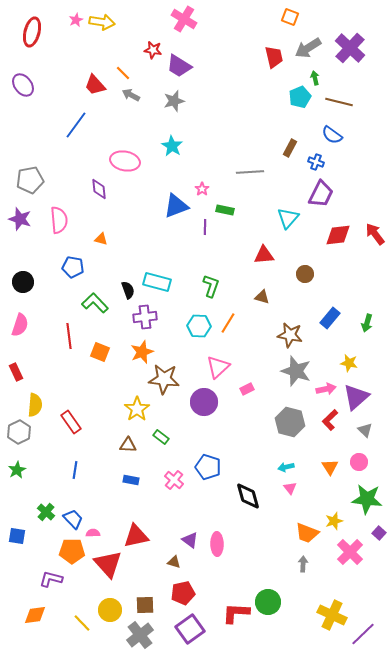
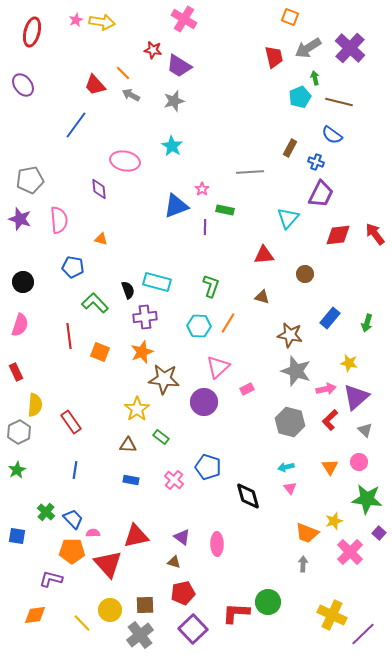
purple triangle at (190, 540): moved 8 px left, 3 px up
purple square at (190, 629): moved 3 px right; rotated 8 degrees counterclockwise
